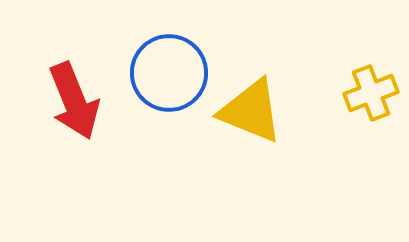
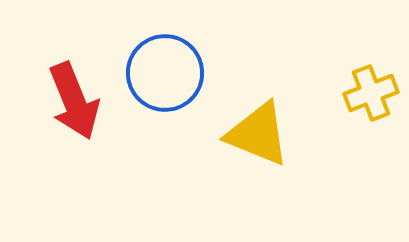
blue circle: moved 4 px left
yellow triangle: moved 7 px right, 23 px down
